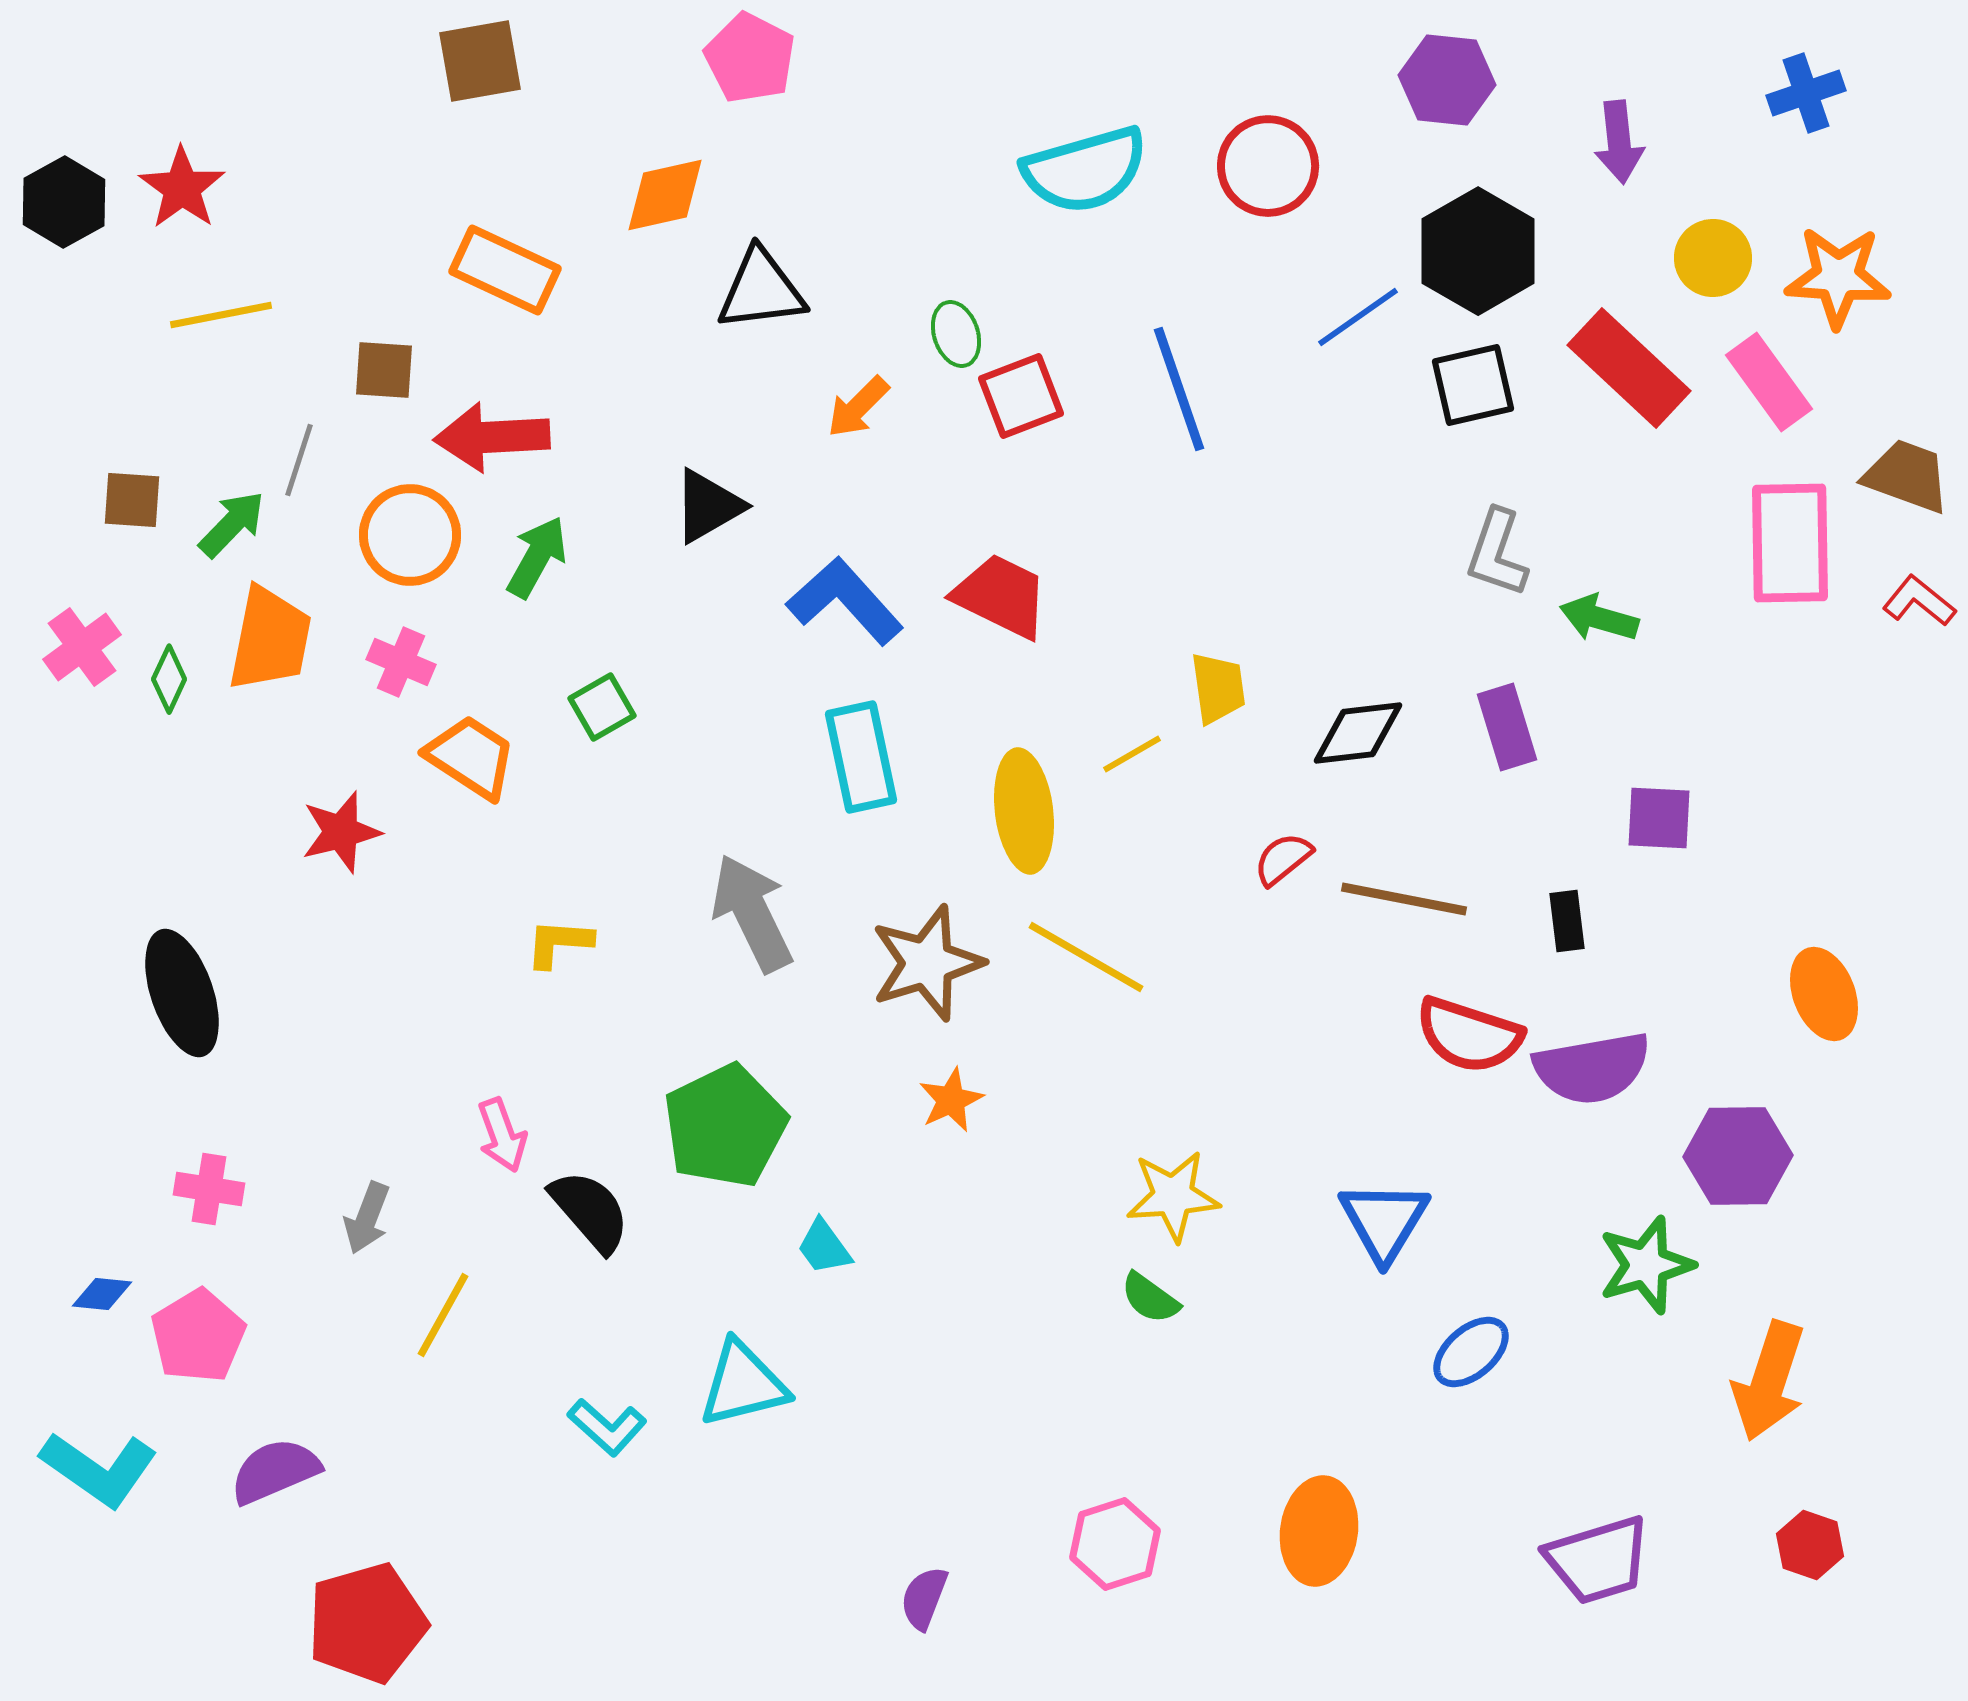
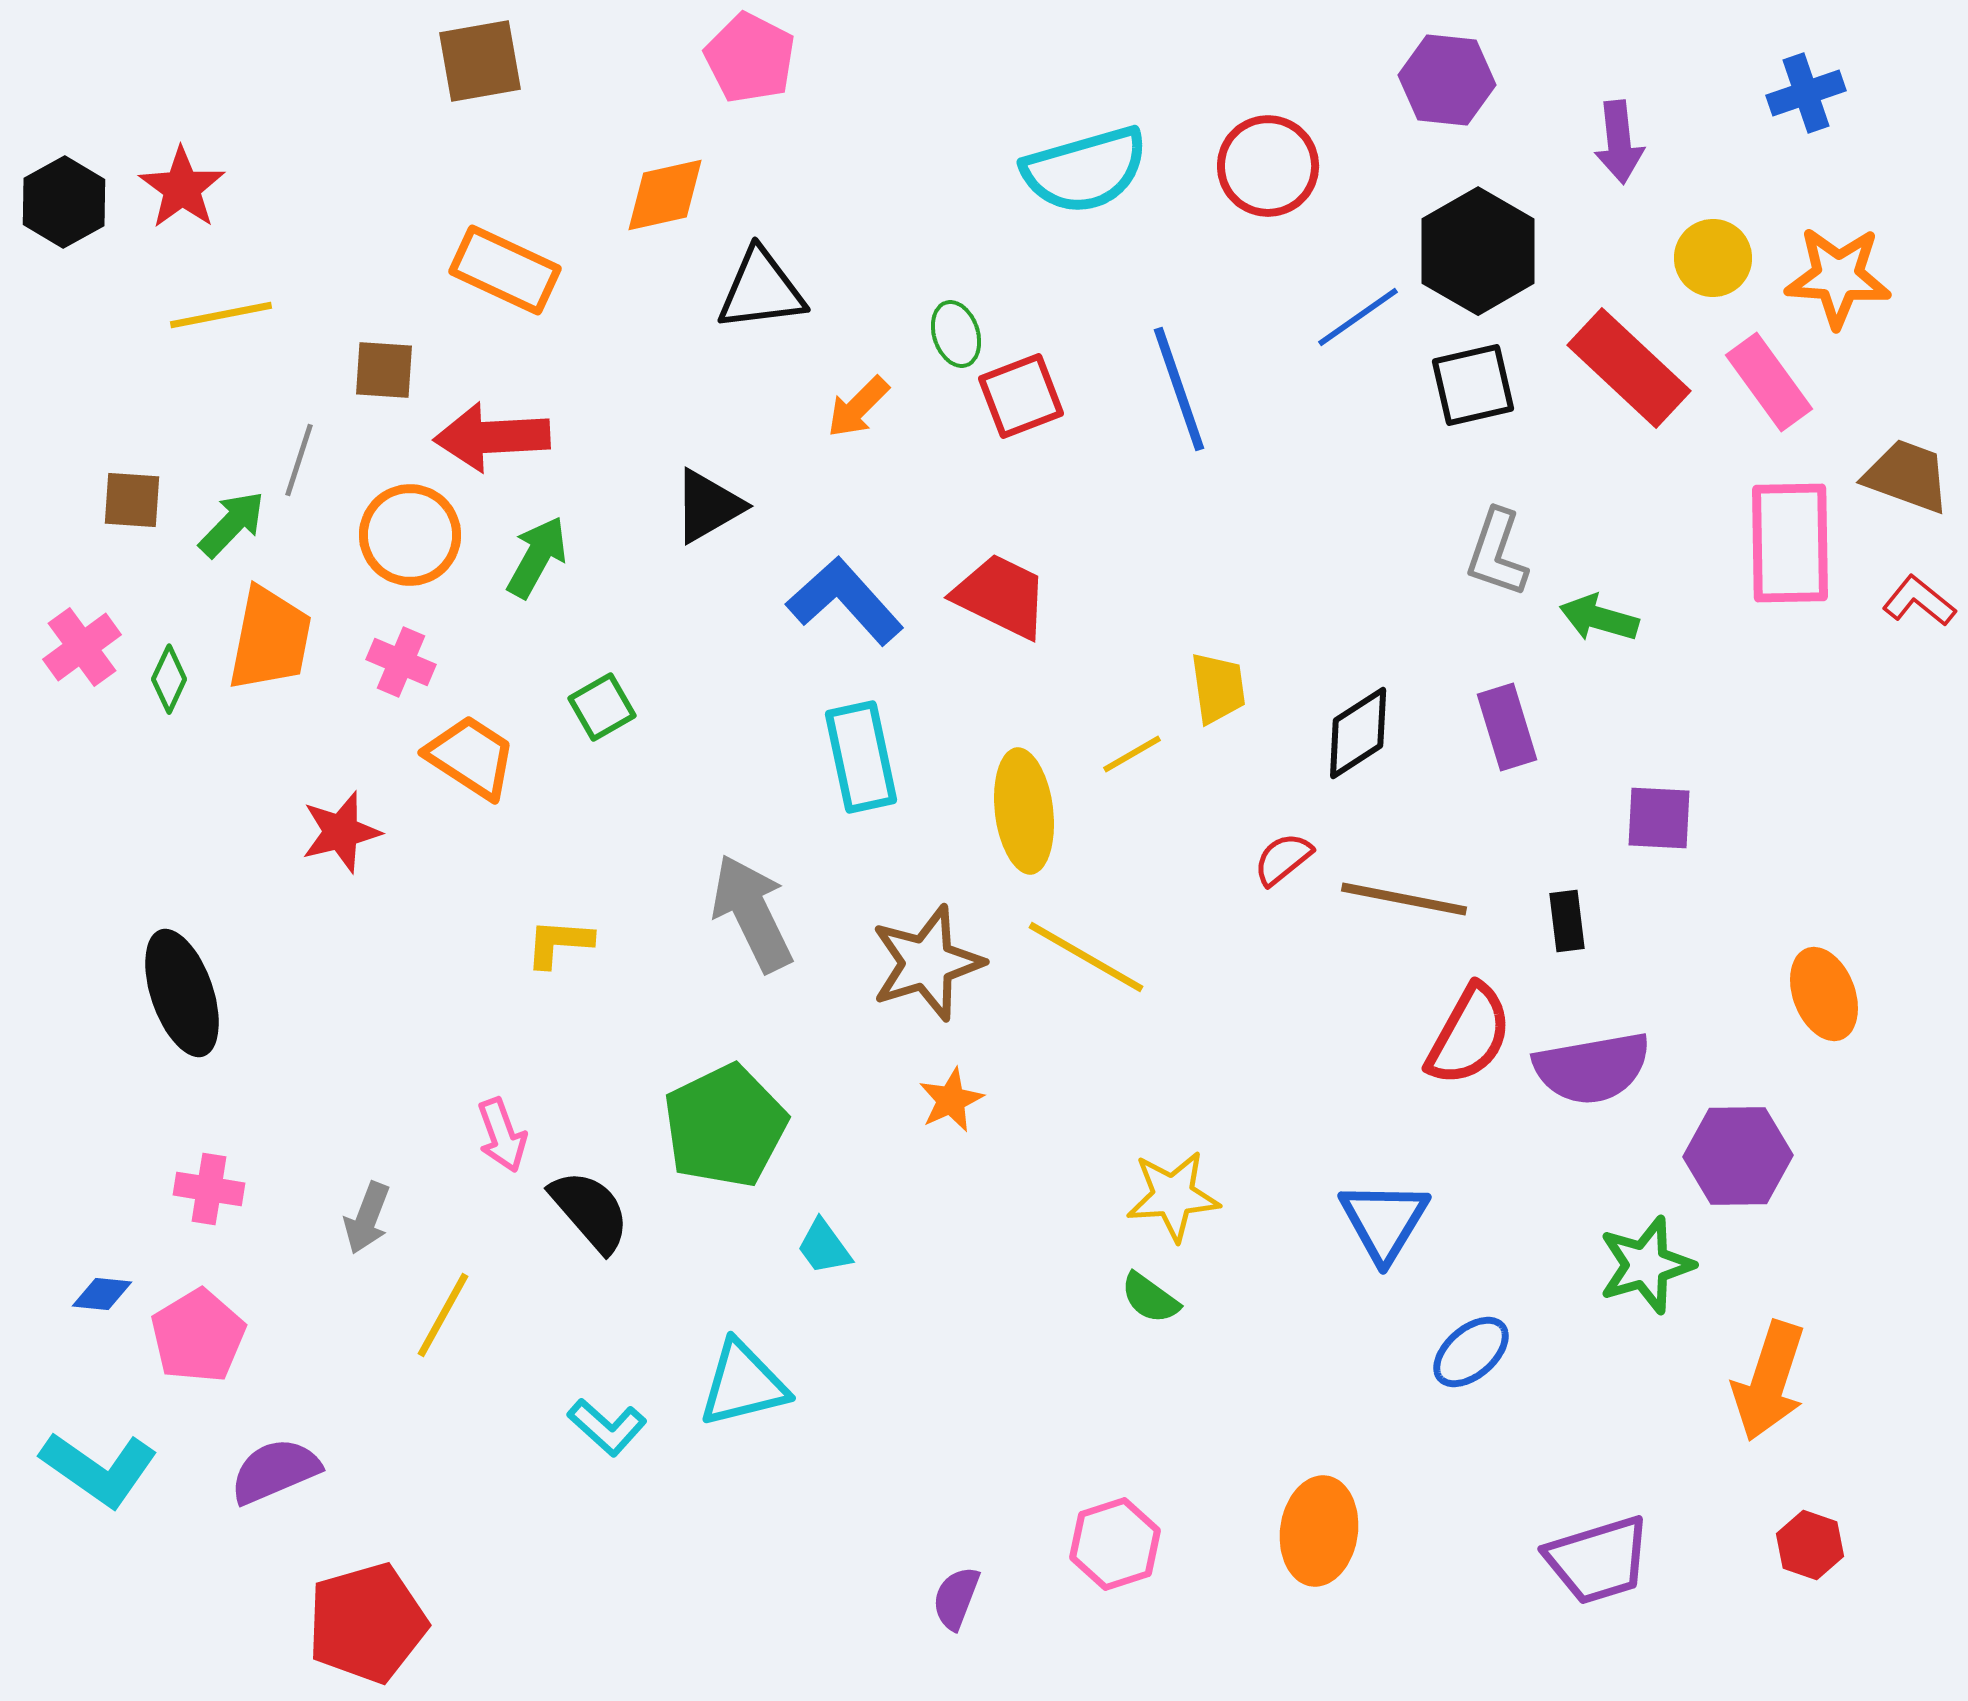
black diamond at (1358, 733): rotated 26 degrees counterclockwise
red semicircle at (1469, 1035): rotated 79 degrees counterclockwise
purple semicircle at (924, 1598): moved 32 px right
